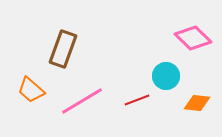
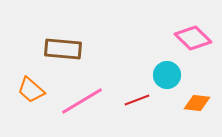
brown rectangle: rotated 75 degrees clockwise
cyan circle: moved 1 px right, 1 px up
